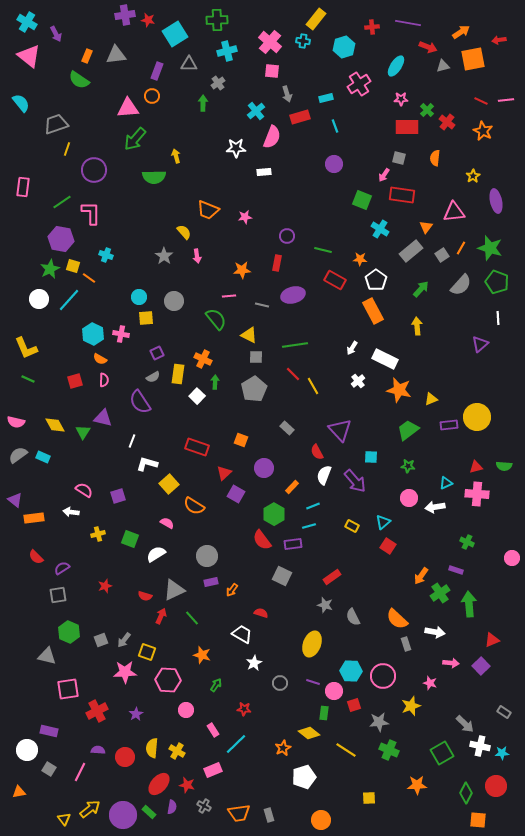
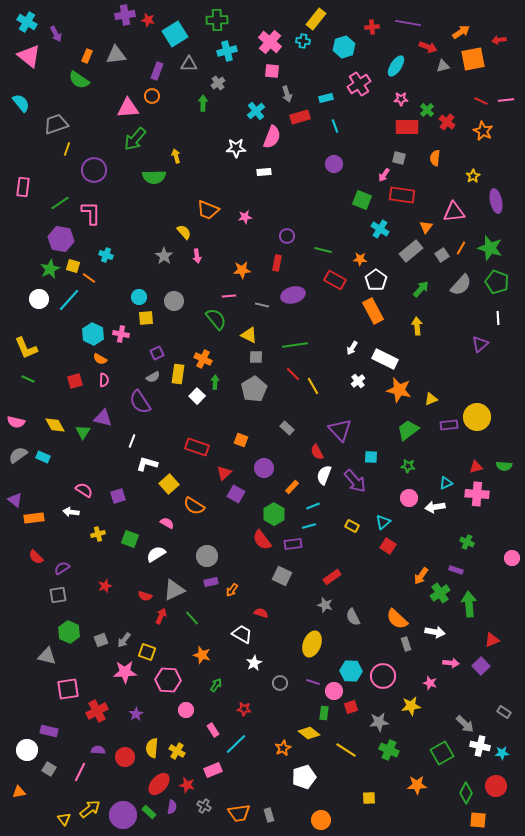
green line at (62, 202): moved 2 px left, 1 px down
red square at (354, 705): moved 3 px left, 2 px down
yellow star at (411, 706): rotated 12 degrees clockwise
